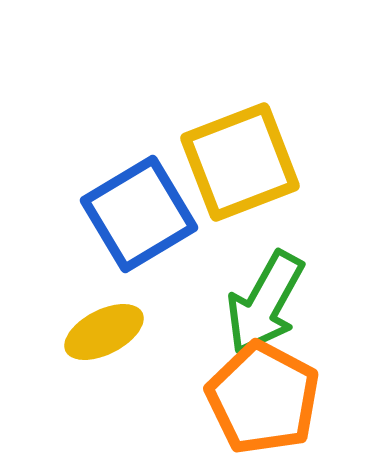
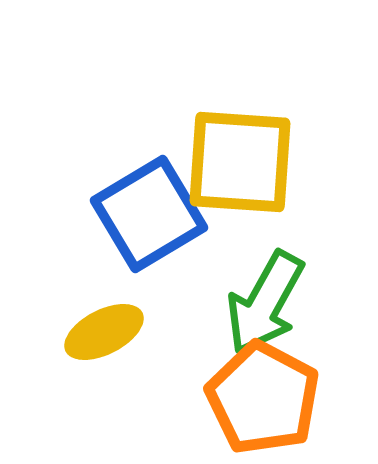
yellow square: rotated 25 degrees clockwise
blue square: moved 10 px right
